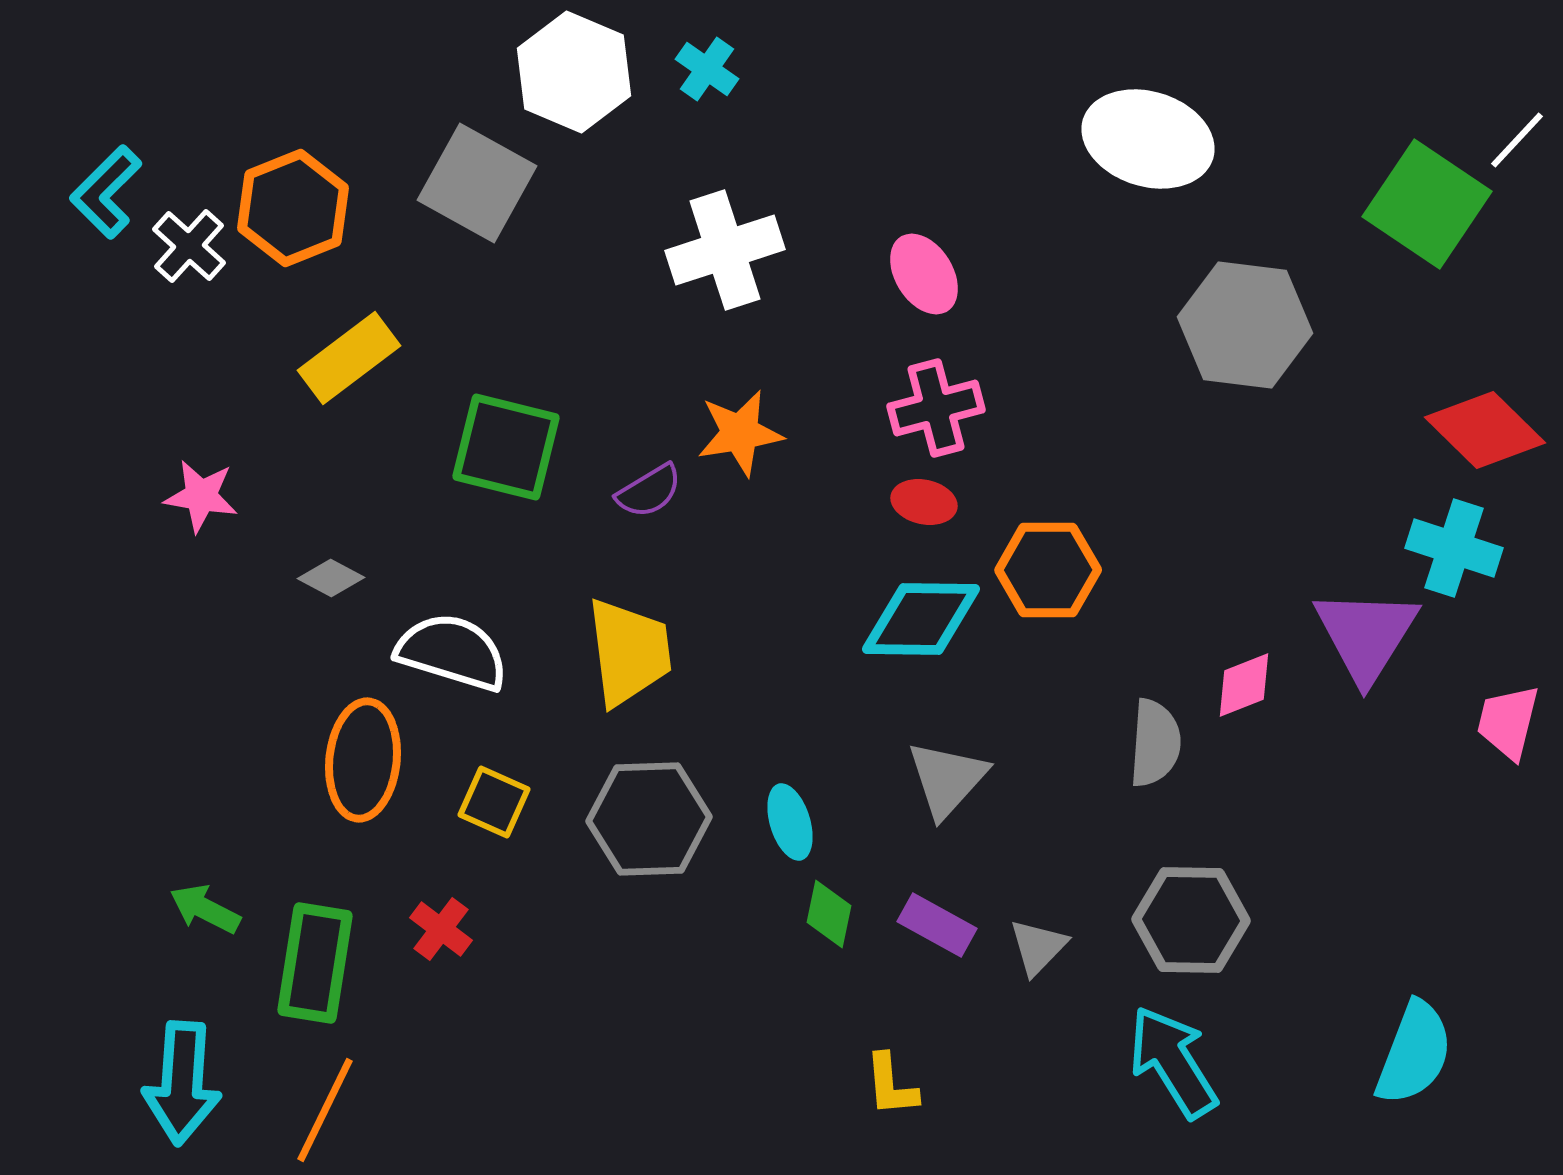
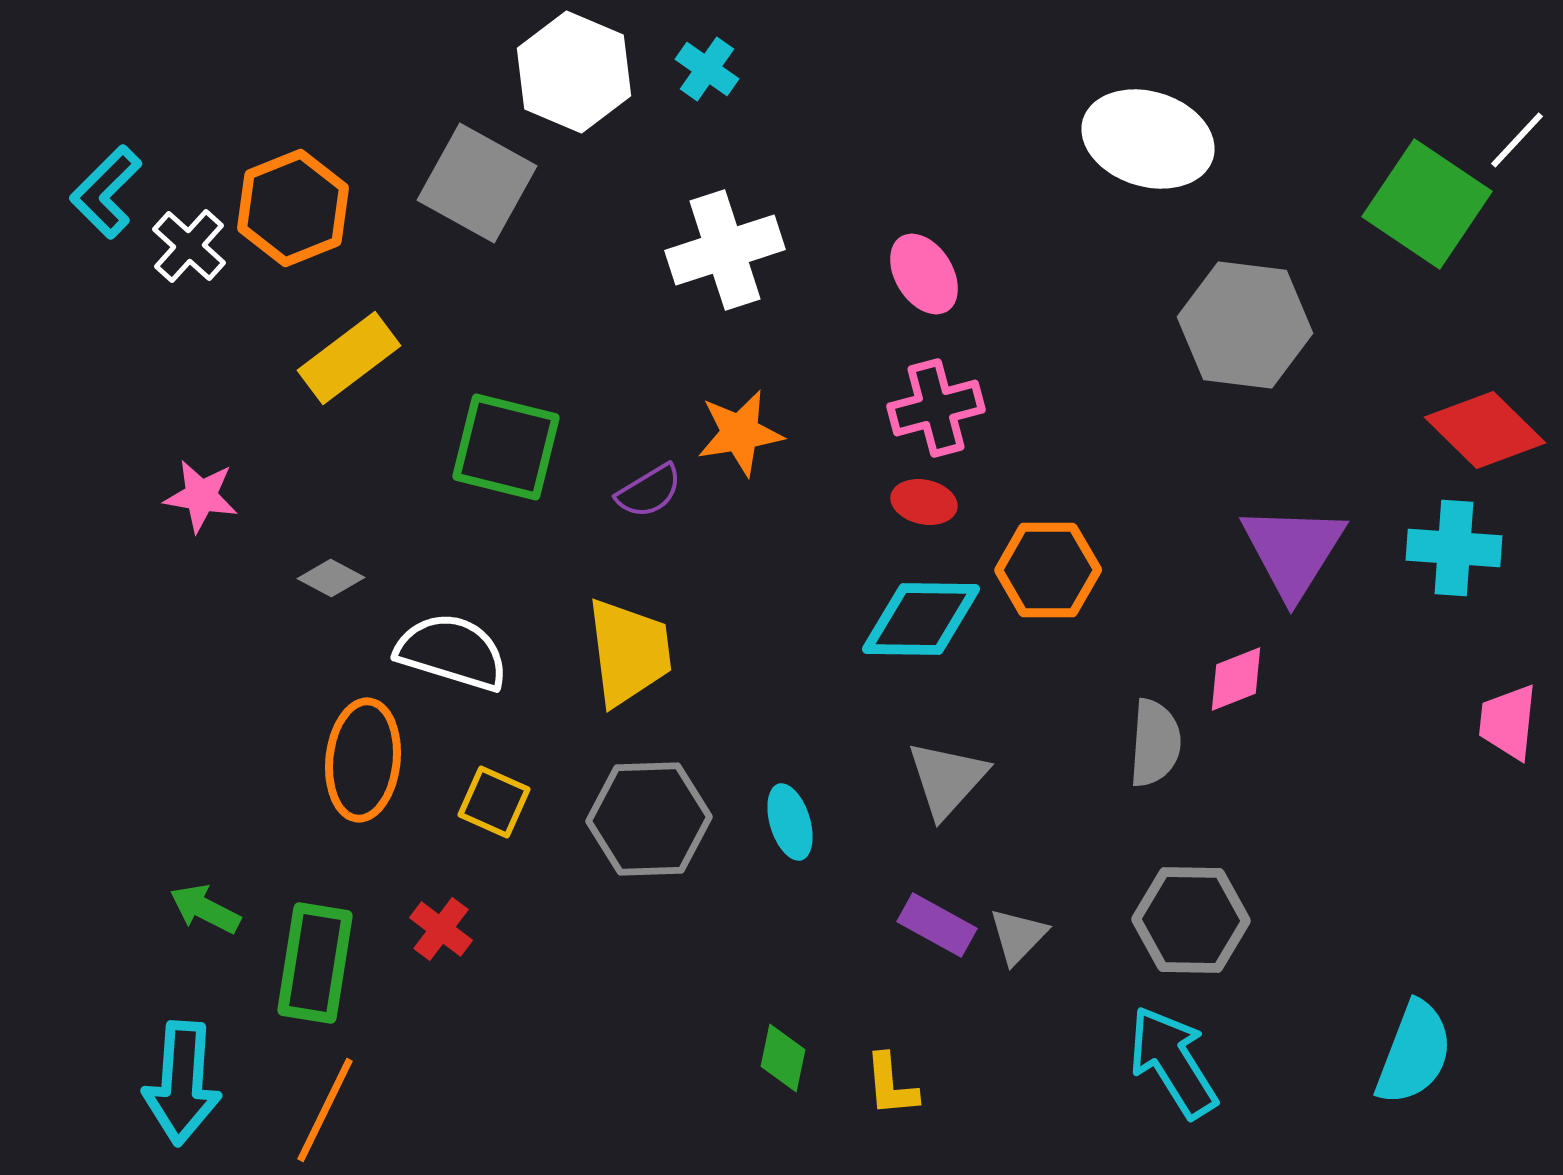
cyan cross at (1454, 548): rotated 14 degrees counterclockwise
purple triangle at (1366, 635): moved 73 px left, 84 px up
pink diamond at (1244, 685): moved 8 px left, 6 px up
pink trapezoid at (1508, 722): rotated 8 degrees counterclockwise
green diamond at (829, 914): moved 46 px left, 144 px down
gray triangle at (1038, 947): moved 20 px left, 11 px up
